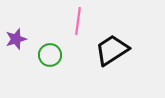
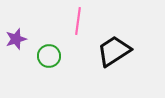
black trapezoid: moved 2 px right, 1 px down
green circle: moved 1 px left, 1 px down
